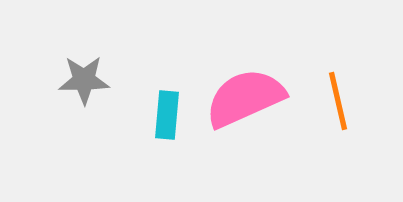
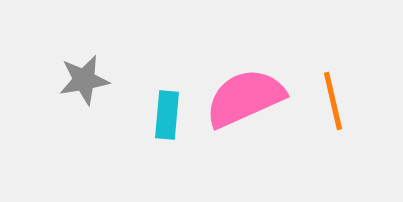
gray star: rotated 9 degrees counterclockwise
orange line: moved 5 px left
